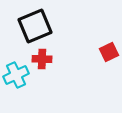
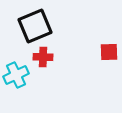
red square: rotated 24 degrees clockwise
red cross: moved 1 px right, 2 px up
